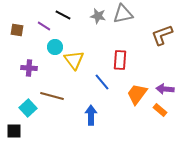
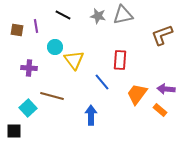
gray triangle: moved 1 px down
purple line: moved 8 px left; rotated 48 degrees clockwise
purple arrow: moved 1 px right
